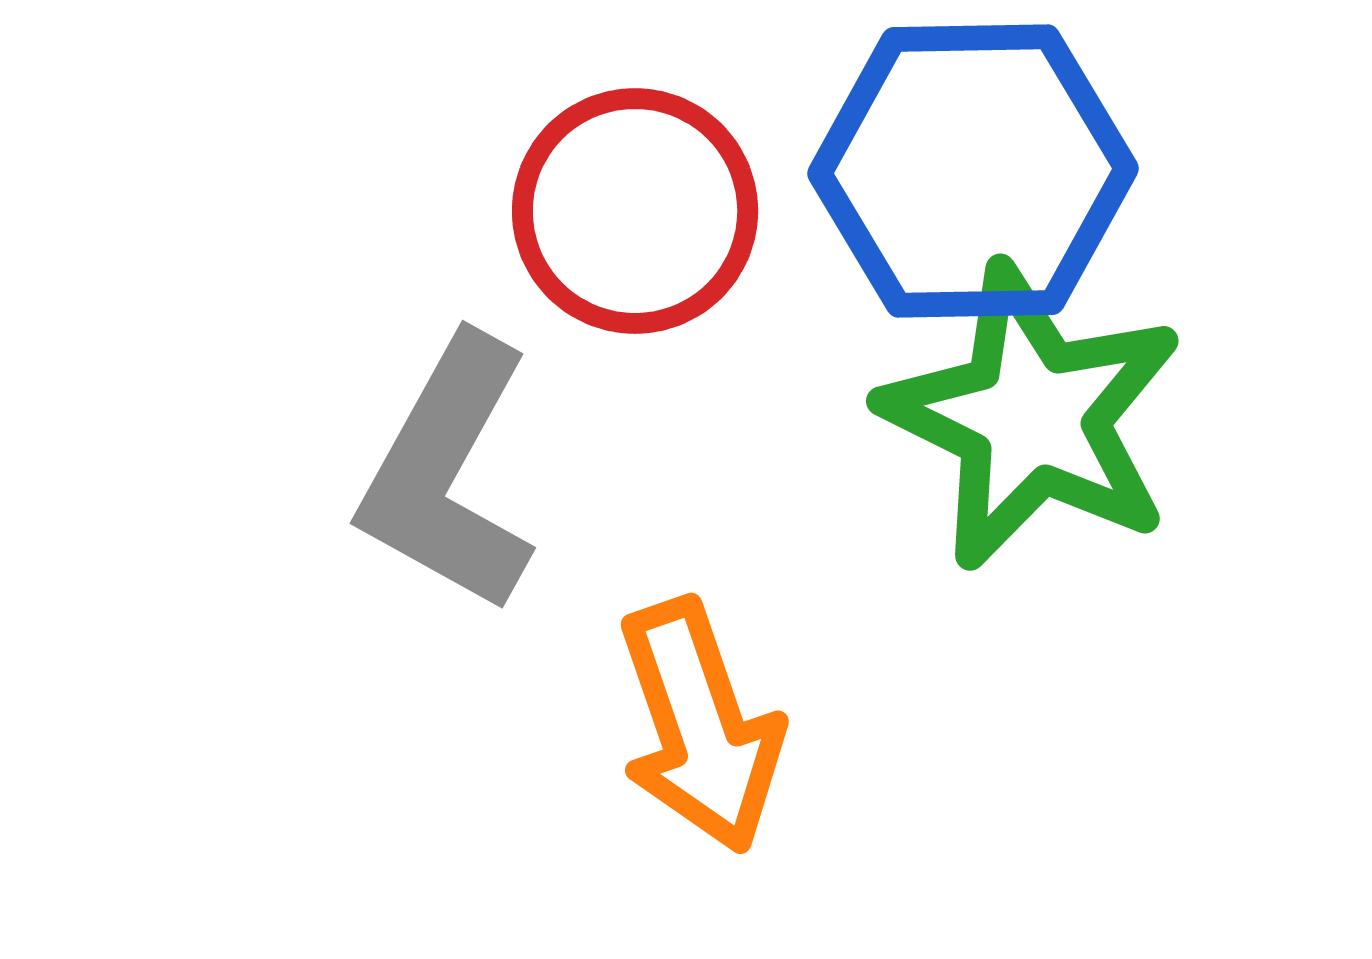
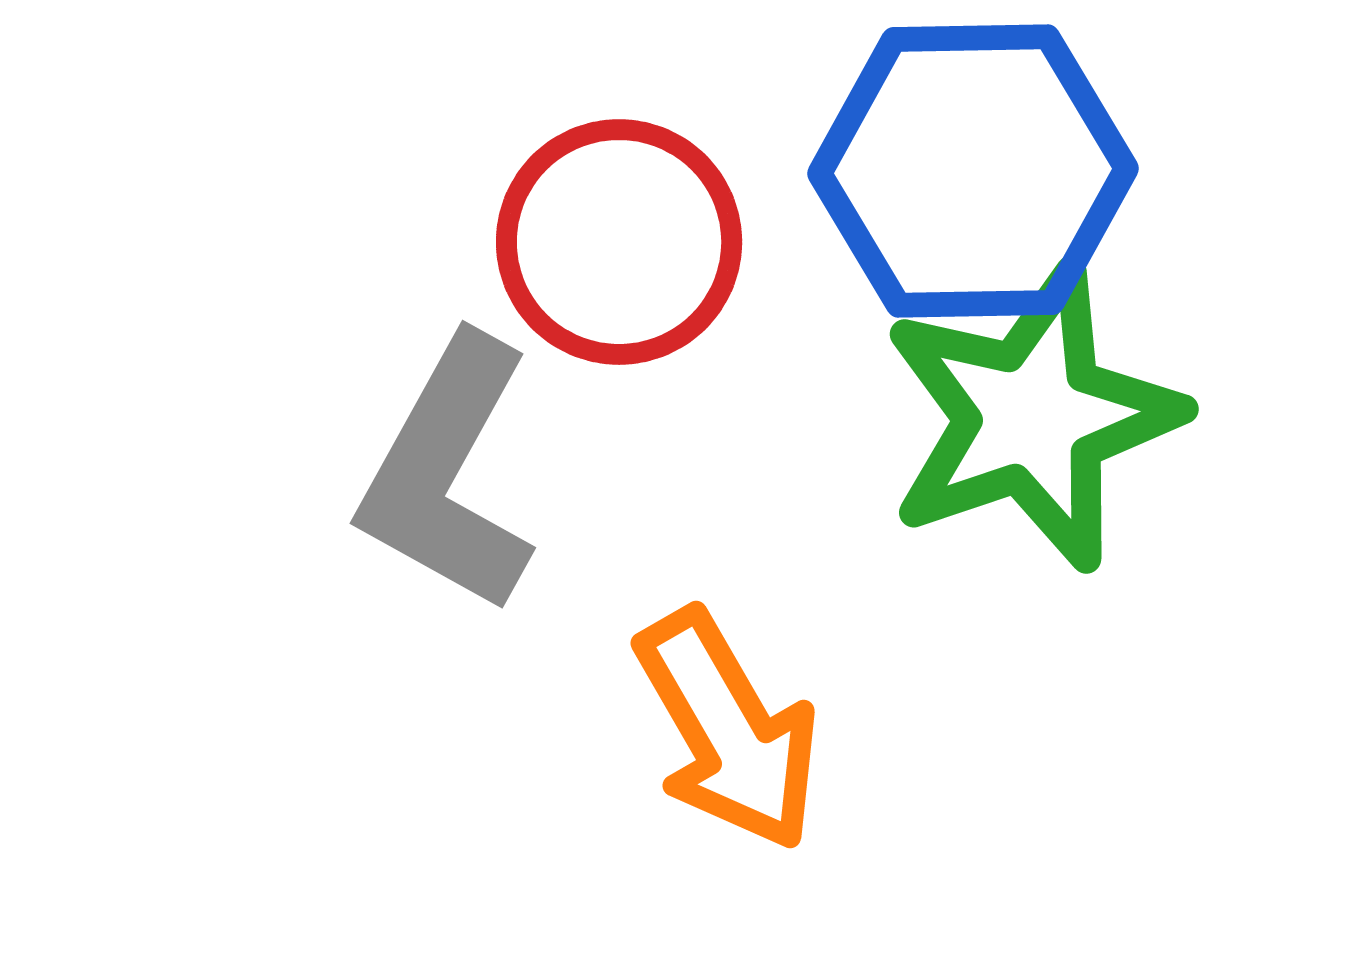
red circle: moved 16 px left, 31 px down
green star: rotated 27 degrees clockwise
orange arrow: moved 28 px right, 4 px down; rotated 11 degrees counterclockwise
